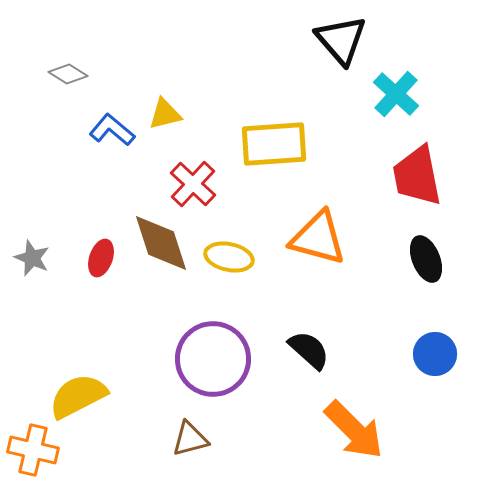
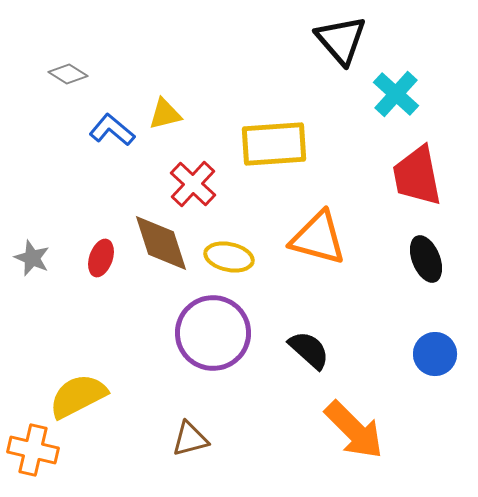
purple circle: moved 26 px up
